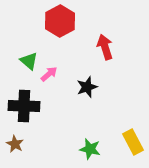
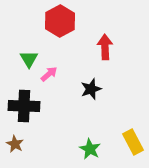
red arrow: rotated 15 degrees clockwise
green triangle: moved 2 px up; rotated 18 degrees clockwise
black star: moved 4 px right, 2 px down
green star: rotated 15 degrees clockwise
